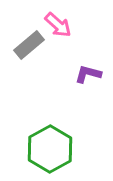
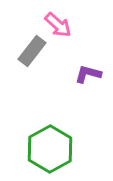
gray rectangle: moved 3 px right, 6 px down; rotated 12 degrees counterclockwise
